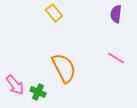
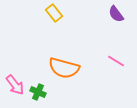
purple semicircle: rotated 42 degrees counterclockwise
pink line: moved 3 px down
orange semicircle: rotated 132 degrees clockwise
